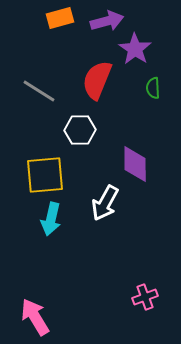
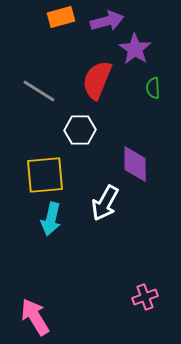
orange rectangle: moved 1 px right, 1 px up
